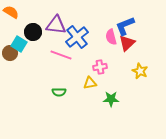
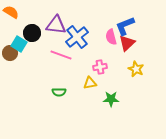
black circle: moved 1 px left, 1 px down
yellow star: moved 4 px left, 2 px up
